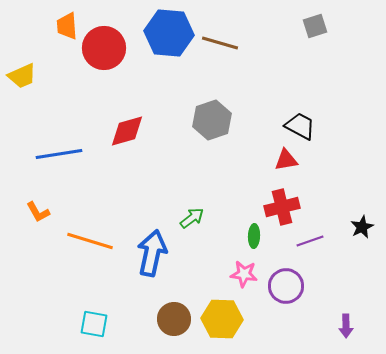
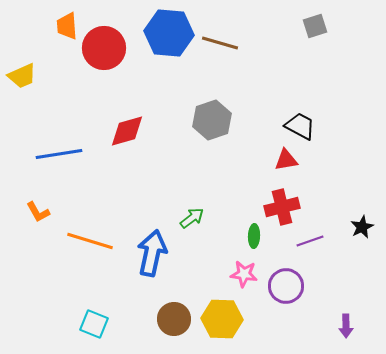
cyan square: rotated 12 degrees clockwise
